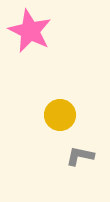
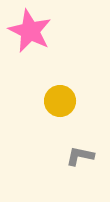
yellow circle: moved 14 px up
